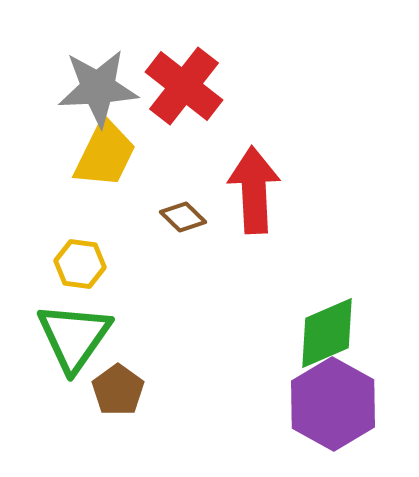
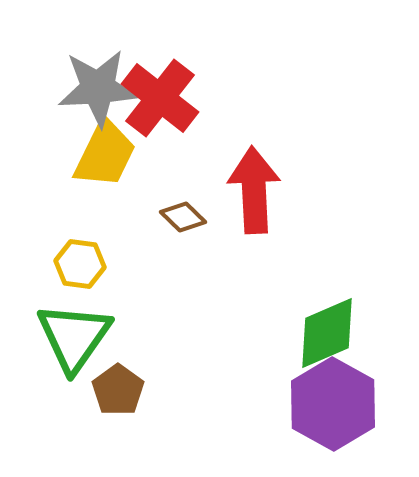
red cross: moved 24 px left, 12 px down
